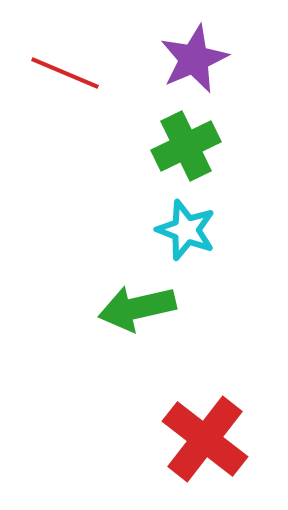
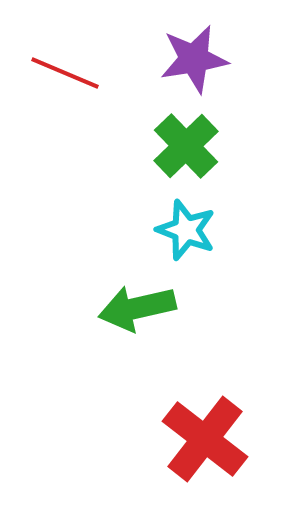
purple star: rotated 14 degrees clockwise
green cross: rotated 18 degrees counterclockwise
